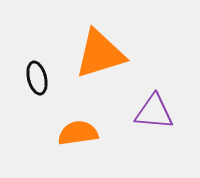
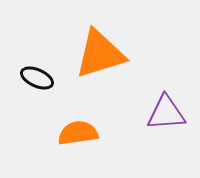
black ellipse: rotated 52 degrees counterclockwise
purple triangle: moved 12 px right, 1 px down; rotated 9 degrees counterclockwise
